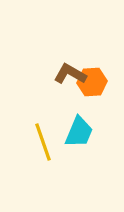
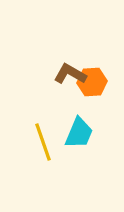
cyan trapezoid: moved 1 px down
